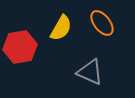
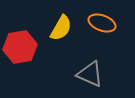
orange ellipse: rotated 32 degrees counterclockwise
gray triangle: moved 2 px down
